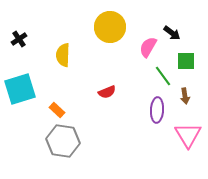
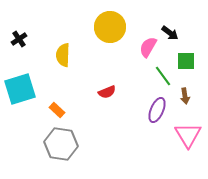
black arrow: moved 2 px left
purple ellipse: rotated 20 degrees clockwise
gray hexagon: moved 2 px left, 3 px down
